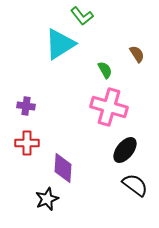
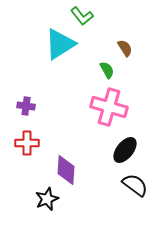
brown semicircle: moved 12 px left, 6 px up
green semicircle: moved 2 px right
purple diamond: moved 3 px right, 2 px down
